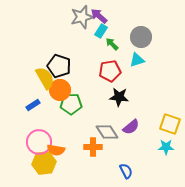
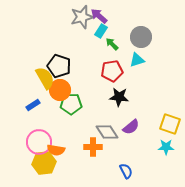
red pentagon: moved 2 px right
